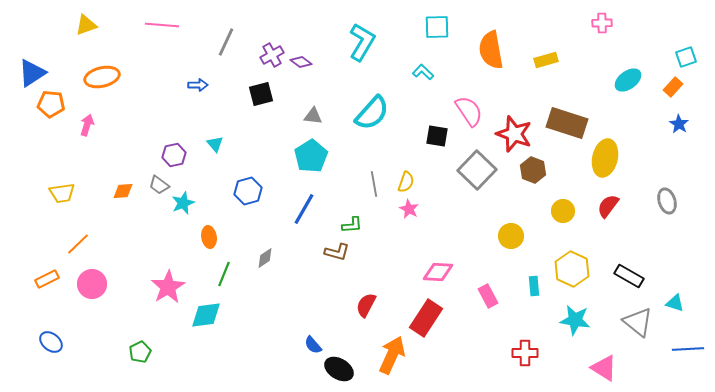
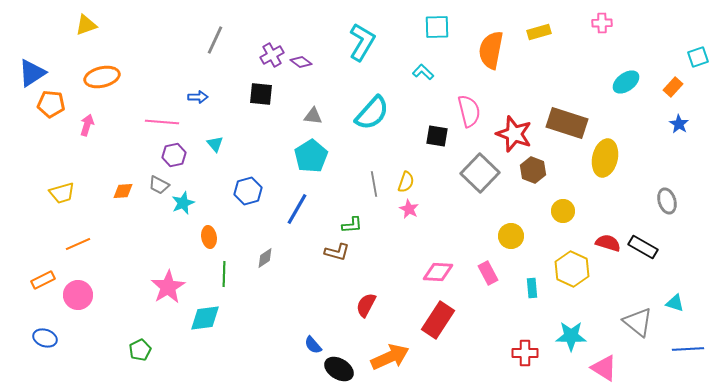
pink line at (162, 25): moved 97 px down
gray line at (226, 42): moved 11 px left, 2 px up
orange semicircle at (491, 50): rotated 21 degrees clockwise
cyan square at (686, 57): moved 12 px right
yellow rectangle at (546, 60): moved 7 px left, 28 px up
cyan ellipse at (628, 80): moved 2 px left, 2 px down
blue arrow at (198, 85): moved 12 px down
black square at (261, 94): rotated 20 degrees clockwise
pink semicircle at (469, 111): rotated 20 degrees clockwise
gray square at (477, 170): moved 3 px right, 3 px down
gray trapezoid at (159, 185): rotated 10 degrees counterclockwise
yellow trapezoid at (62, 193): rotated 8 degrees counterclockwise
red semicircle at (608, 206): moved 37 px down; rotated 70 degrees clockwise
blue line at (304, 209): moved 7 px left
orange line at (78, 244): rotated 20 degrees clockwise
green line at (224, 274): rotated 20 degrees counterclockwise
black rectangle at (629, 276): moved 14 px right, 29 px up
orange rectangle at (47, 279): moved 4 px left, 1 px down
pink circle at (92, 284): moved 14 px left, 11 px down
cyan rectangle at (534, 286): moved 2 px left, 2 px down
pink rectangle at (488, 296): moved 23 px up
cyan diamond at (206, 315): moved 1 px left, 3 px down
red rectangle at (426, 318): moved 12 px right, 2 px down
cyan star at (575, 320): moved 4 px left, 16 px down; rotated 8 degrees counterclockwise
blue ellipse at (51, 342): moved 6 px left, 4 px up; rotated 20 degrees counterclockwise
green pentagon at (140, 352): moved 2 px up
orange arrow at (392, 355): moved 2 px left, 2 px down; rotated 42 degrees clockwise
